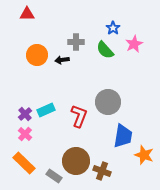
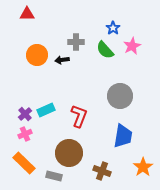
pink star: moved 2 px left, 2 px down
gray circle: moved 12 px right, 6 px up
pink cross: rotated 24 degrees clockwise
orange star: moved 1 px left, 12 px down; rotated 18 degrees clockwise
brown circle: moved 7 px left, 8 px up
gray rectangle: rotated 21 degrees counterclockwise
